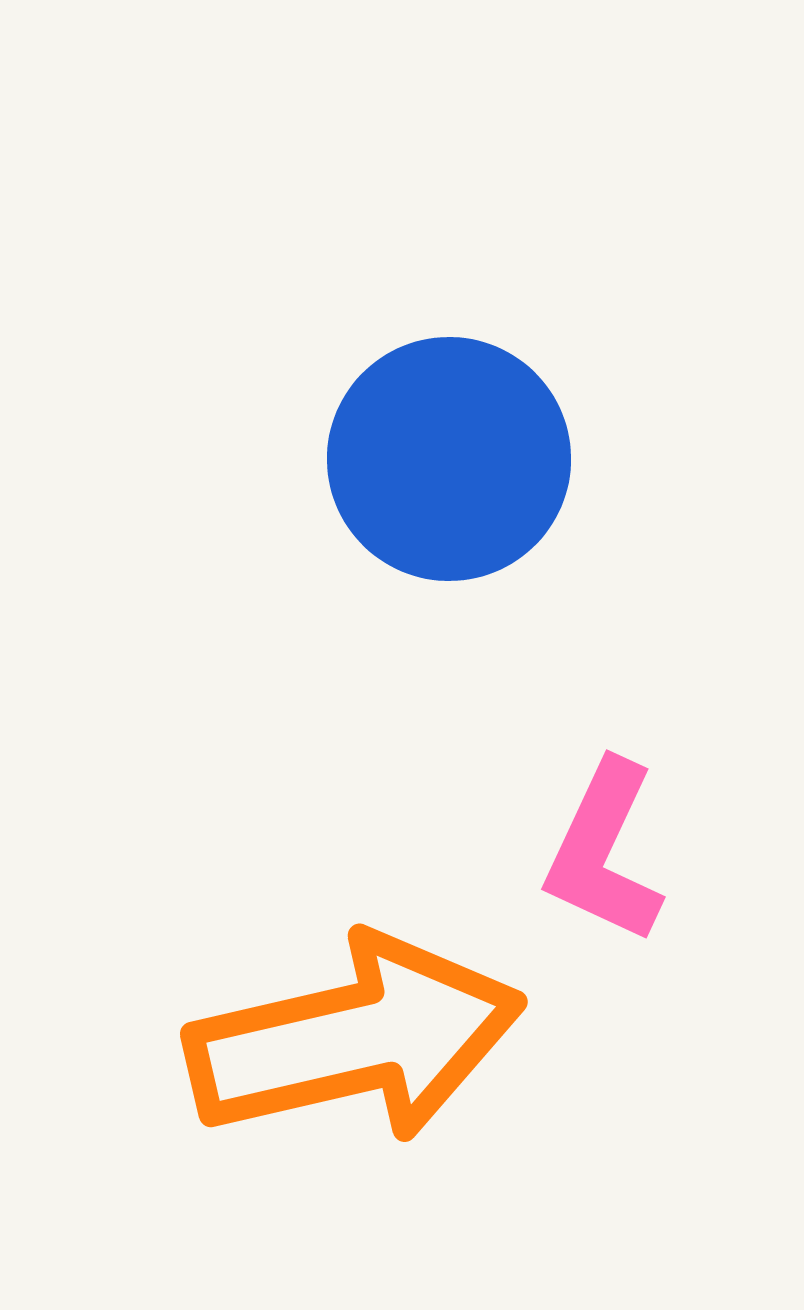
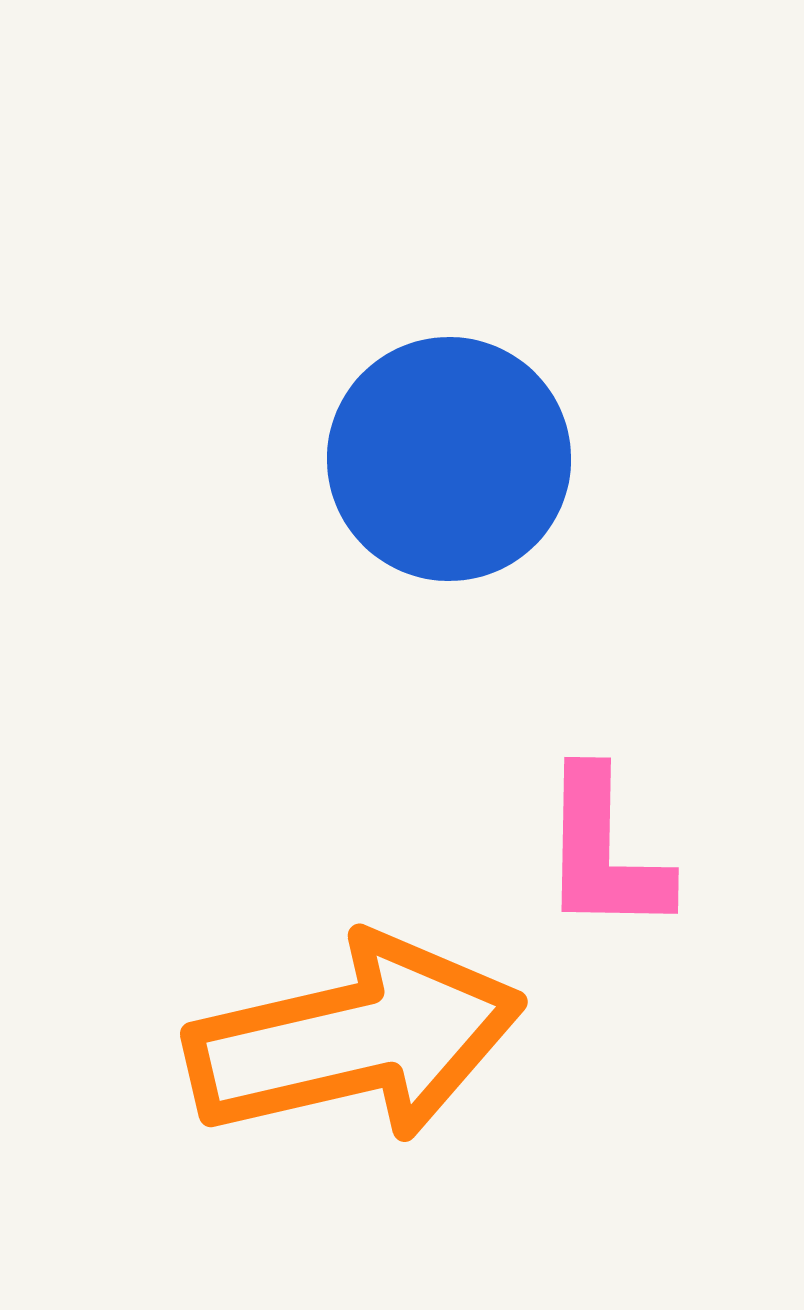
pink L-shape: rotated 24 degrees counterclockwise
